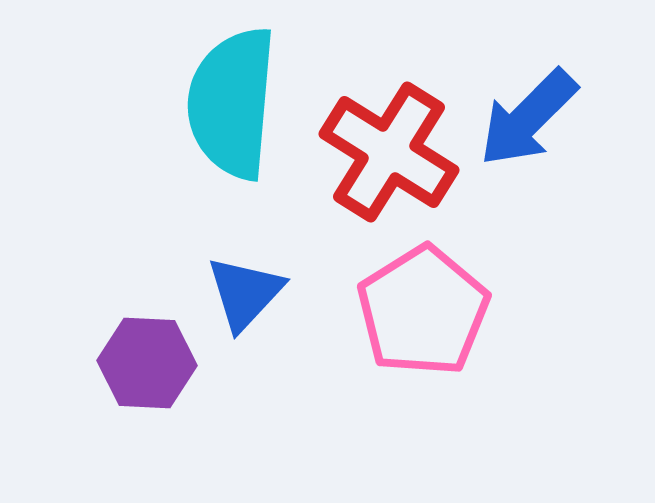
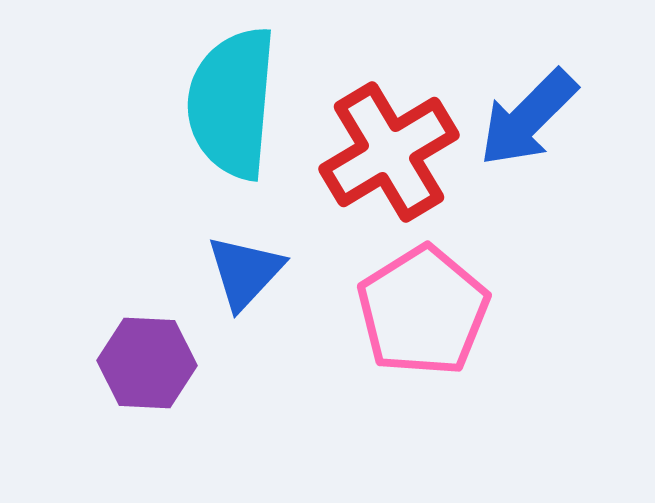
red cross: rotated 27 degrees clockwise
blue triangle: moved 21 px up
